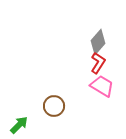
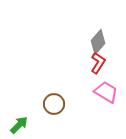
pink trapezoid: moved 4 px right, 6 px down
brown circle: moved 2 px up
